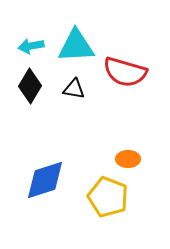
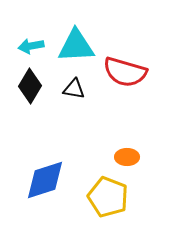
orange ellipse: moved 1 px left, 2 px up
